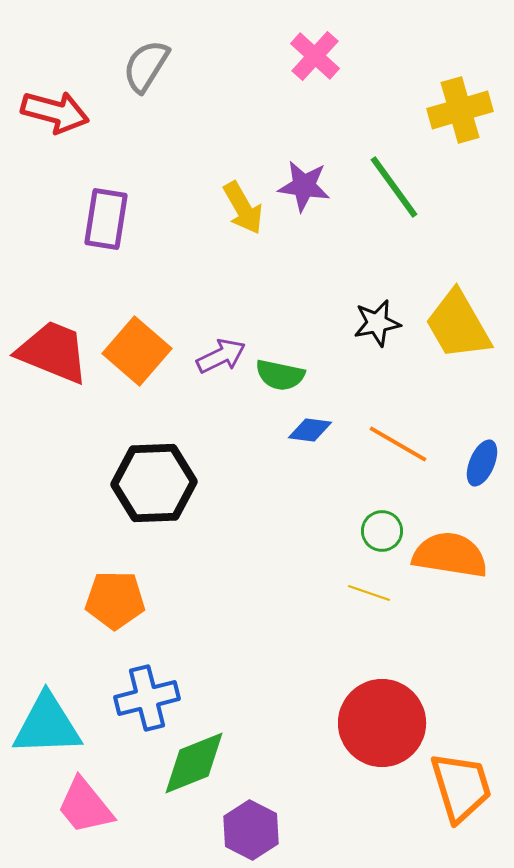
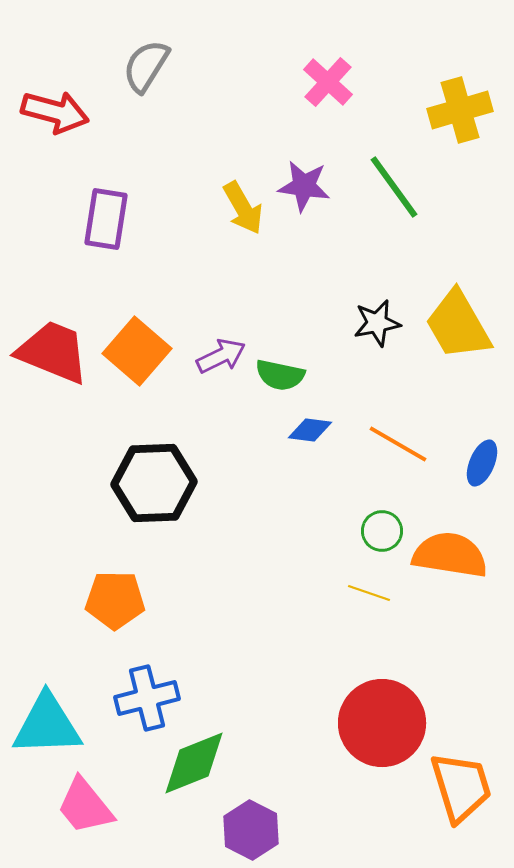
pink cross: moved 13 px right, 26 px down
